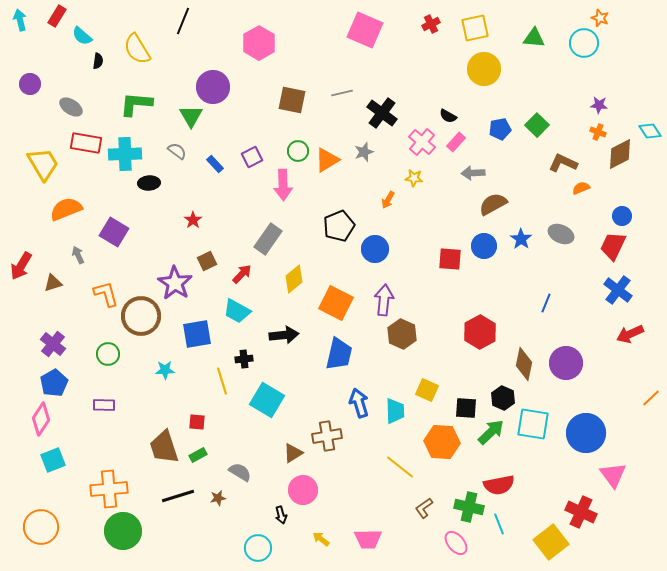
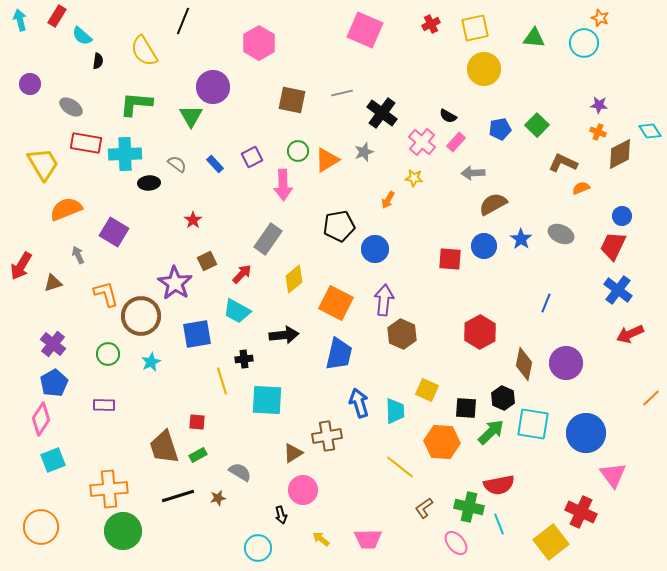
yellow semicircle at (137, 49): moved 7 px right, 2 px down
gray semicircle at (177, 151): moved 13 px down
black pentagon at (339, 226): rotated 12 degrees clockwise
cyan star at (165, 370): moved 14 px left, 8 px up; rotated 24 degrees counterclockwise
cyan square at (267, 400): rotated 28 degrees counterclockwise
